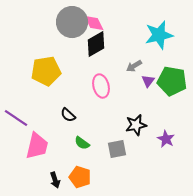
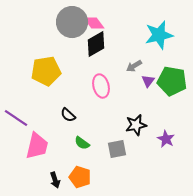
pink diamond: rotated 10 degrees counterclockwise
